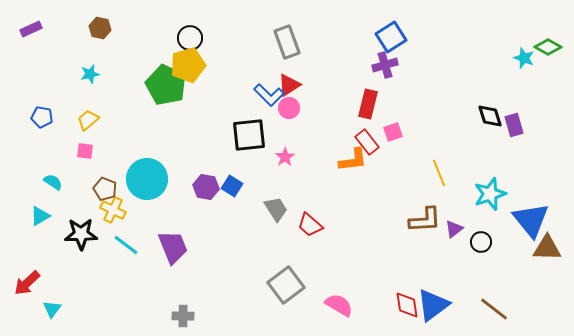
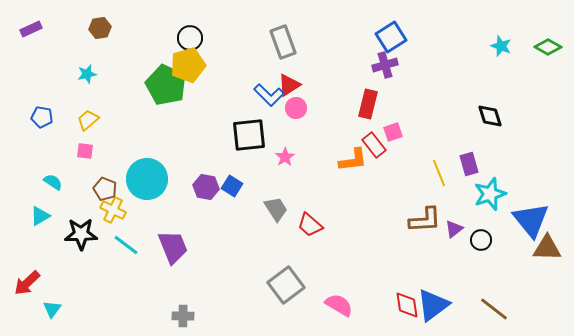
brown hexagon at (100, 28): rotated 20 degrees counterclockwise
gray rectangle at (287, 42): moved 4 px left
cyan star at (524, 58): moved 23 px left, 12 px up
cyan star at (90, 74): moved 3 px left
pink circle at (289, 108): moved 7 px right
purple rectangle at (514, 125): moved 45 px left, 39 px down
red rectangle at (367, 142): moved 7 px right, 3 px down
black circle at (481, 242): moved 2 px up
